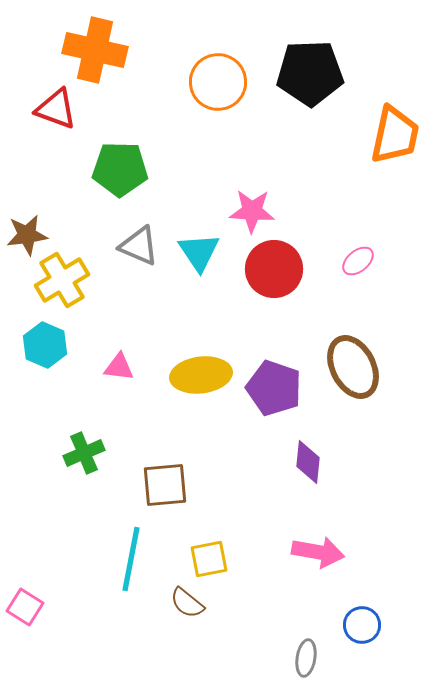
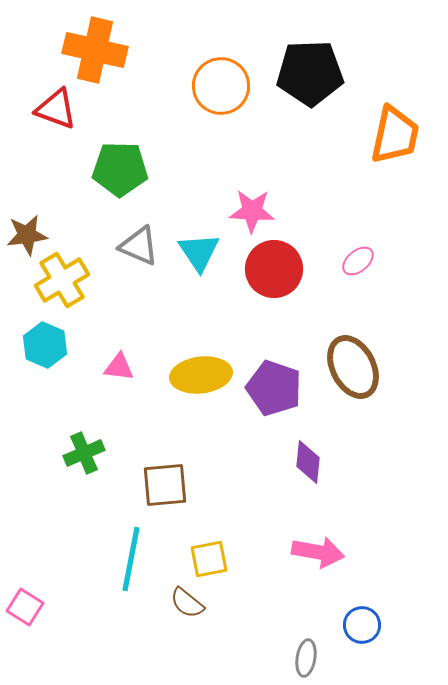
orange circle: moved 3 px right, 4 px down
